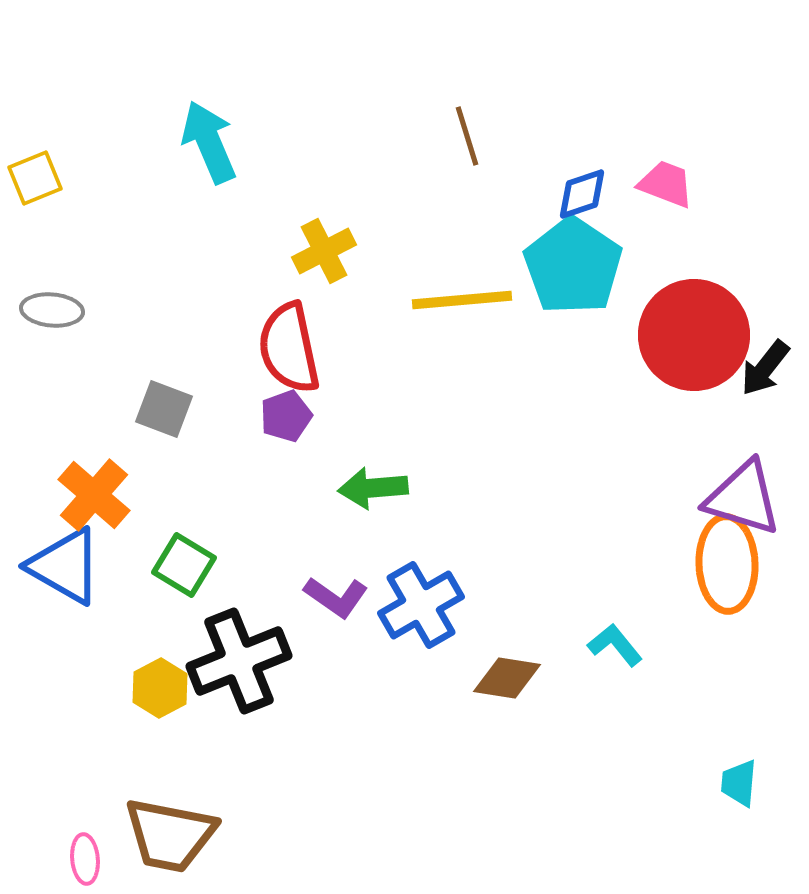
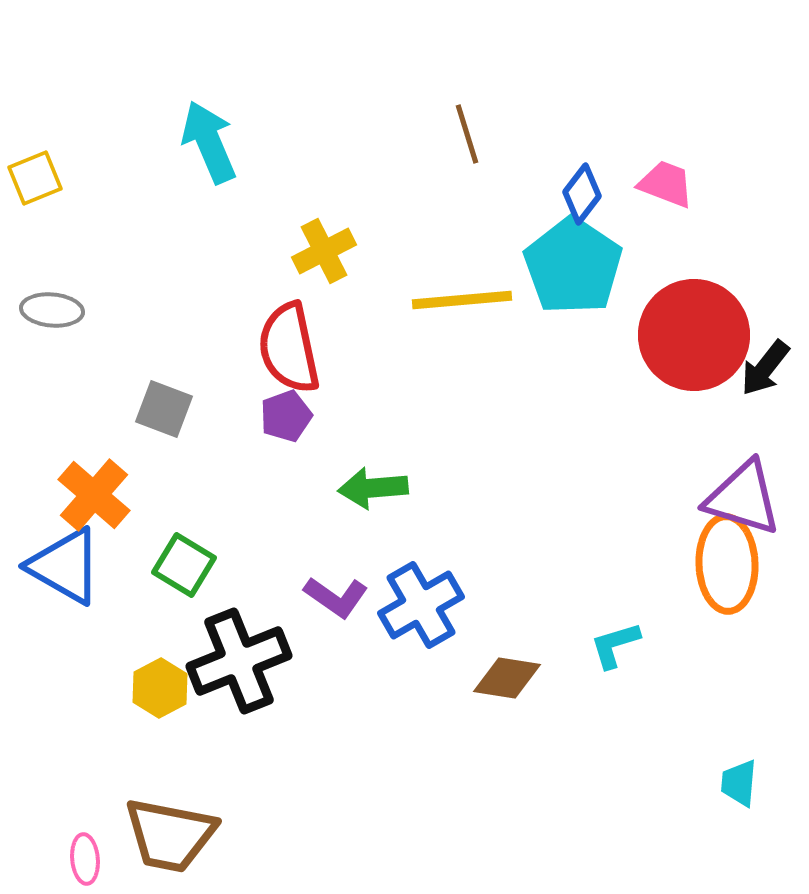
brown line: moved 2 px up
blue diamond: rotated 34 degrees counterclockwise
cyan L-shape: rotated 68 degrees counterclockwise
